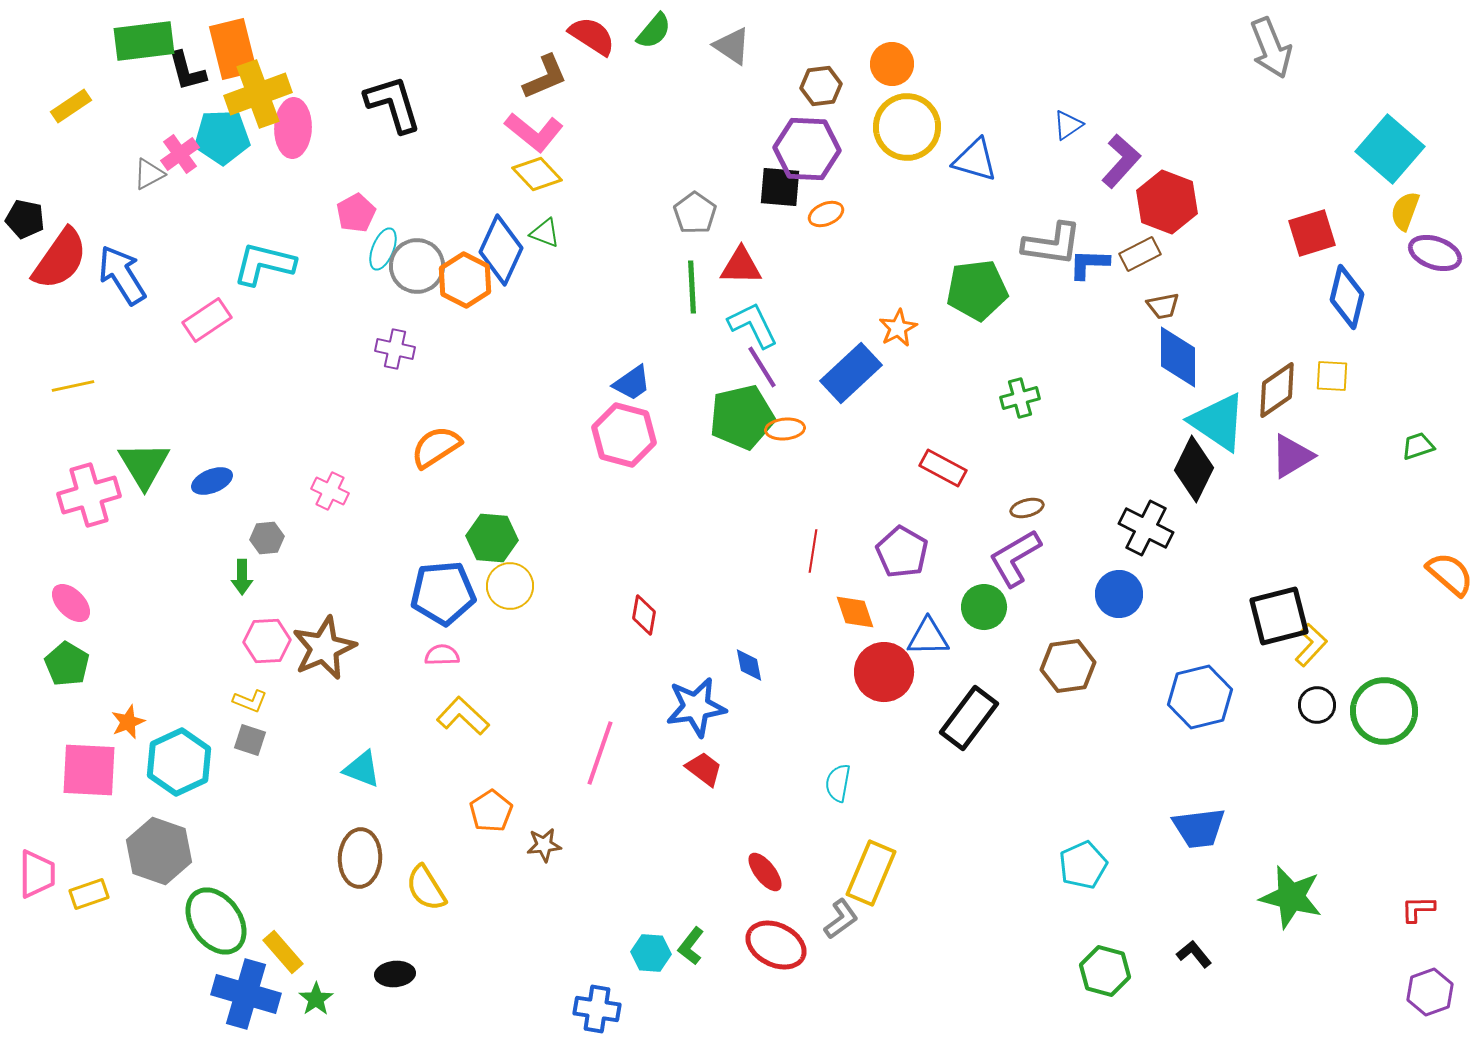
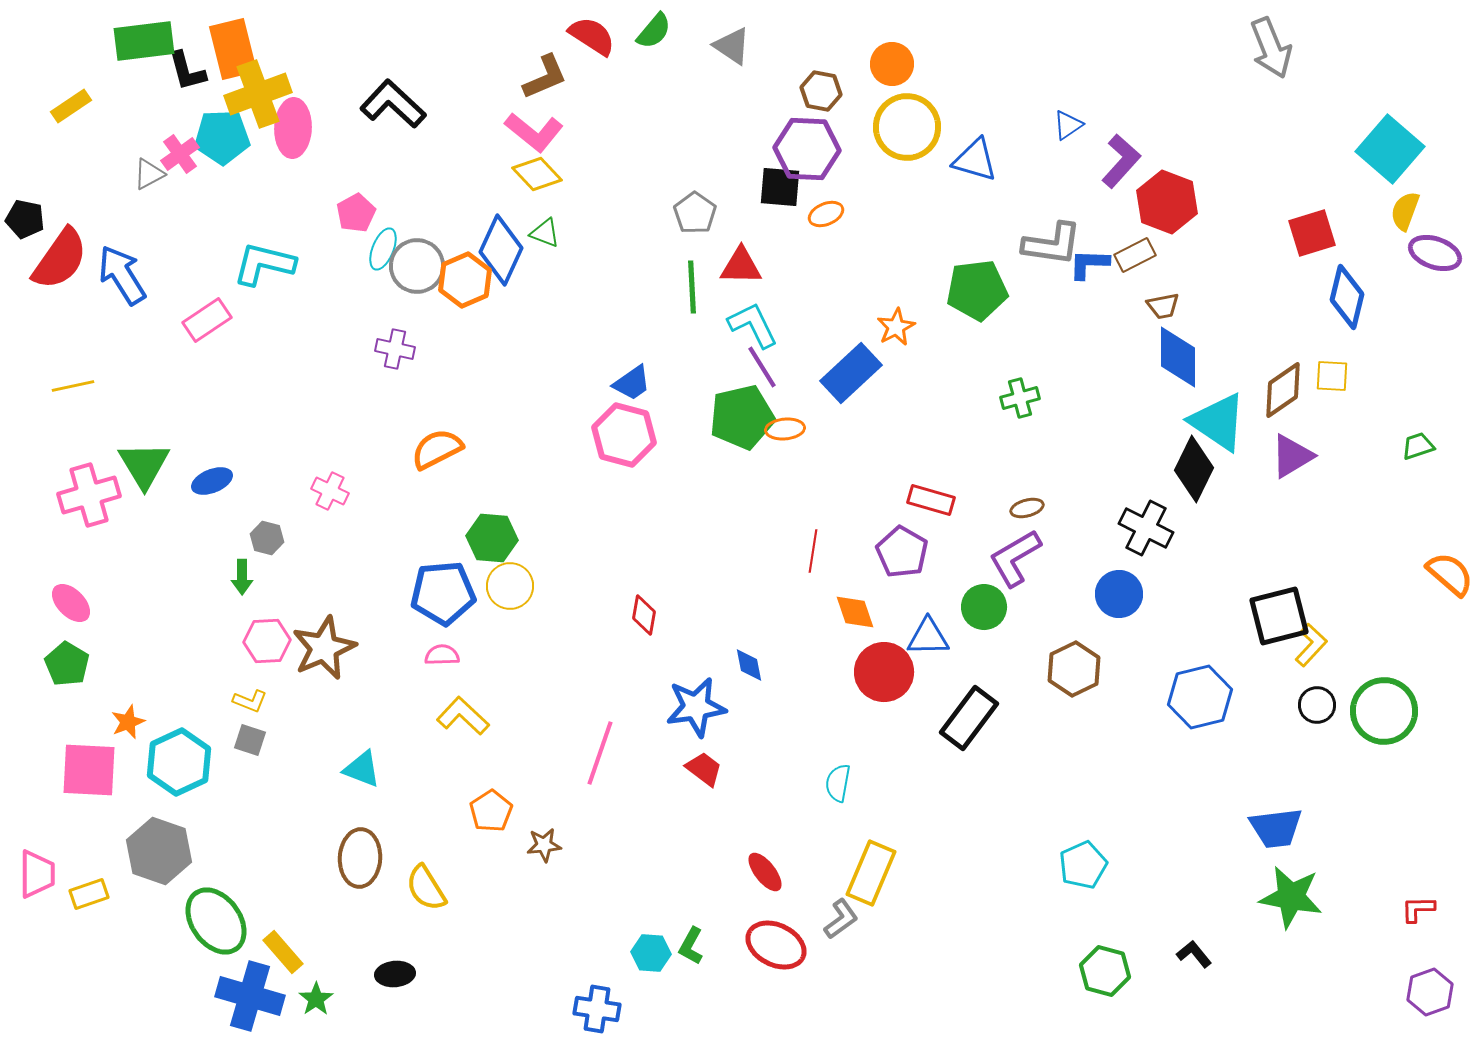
brown hexagon at (821, 86): moved 5 px down; rotated 18 degrees clockwise
black L-shape at (393, 104): rotated 30 degrees counterclockwise
brown rectangle at (1140, 254): moved 5 px left, 1 px down
orange hexagon at (465, 280): rotated 10 degrees clockwise
orange star at (898, 328): moved 2 px left, 1 px up
brown diamond at (1277, 390): moved 6 px right
orange semicircle at (436, 447): moved 1 px right, 2 px down; rotated 6 degrees clockwise
red rectangle at (943, 468): moved 12 px left, 32 px down; rotated 12 degrees counterclockwise
gray hexagon at (267, 538): rotated 20 degrees clockwise
brown hexagon at (1068, 666): moved 6 px right, 3 px down; rotated 18 degrees counterclockwise
blue trapezoid at (1199, 828): moved 77 px right
green star at (1291, 897): rotated 4 degrees counterclockwise
green L-shape at (691, 946): rotated 9 degrees counterclockwise
blue cross at (246, 994): moved 4 px right, 2 px down
